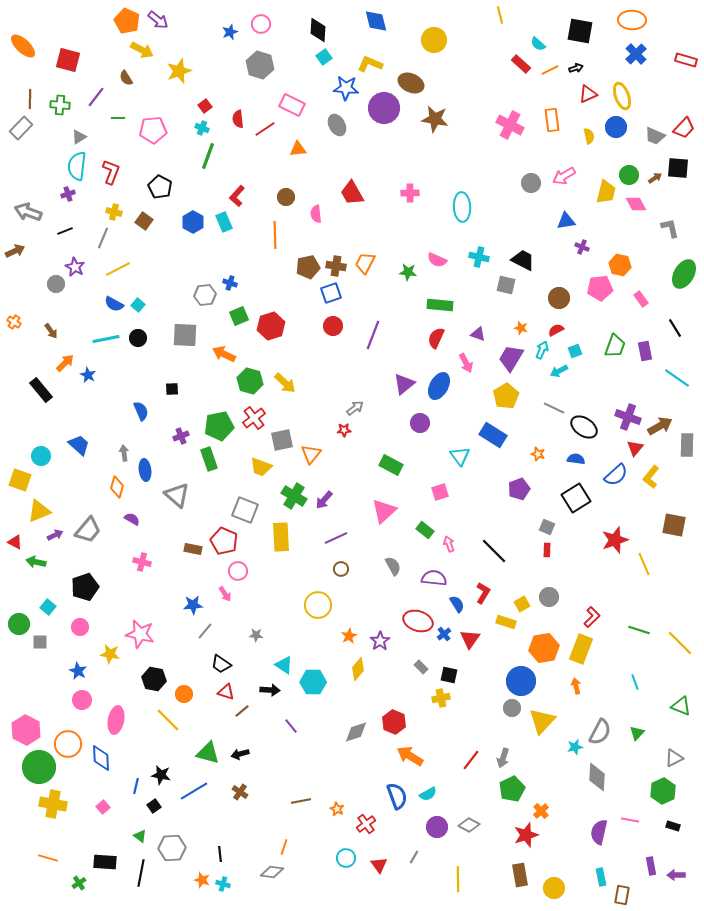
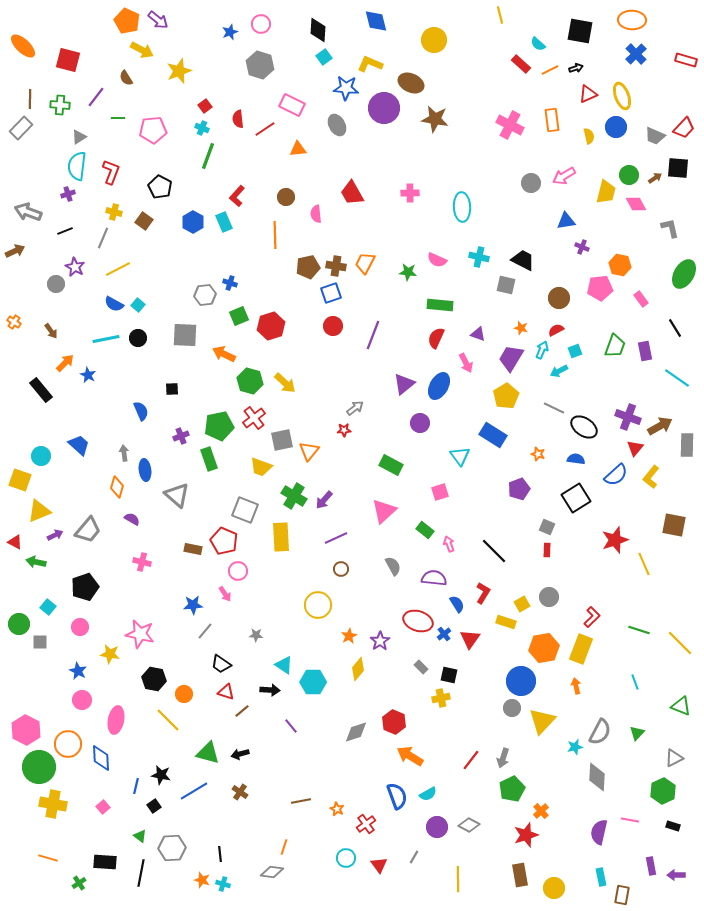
orange triangle at (311, 454): moved 2 px left, 3 px up
